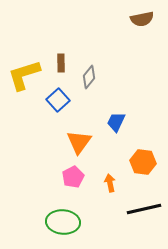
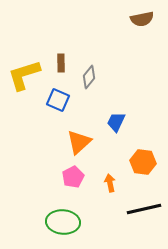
blue square: rotated 25 degrees counterclockwise
orange triangle: rotated 12 degrees clockwise
